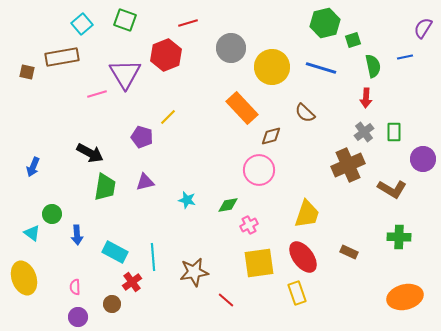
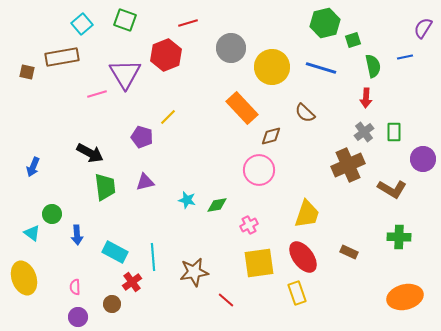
green trapezoid at (105, 187): rotated 16 degrees counterclockwise
green diamond at (228, 205): moved 11 px left
